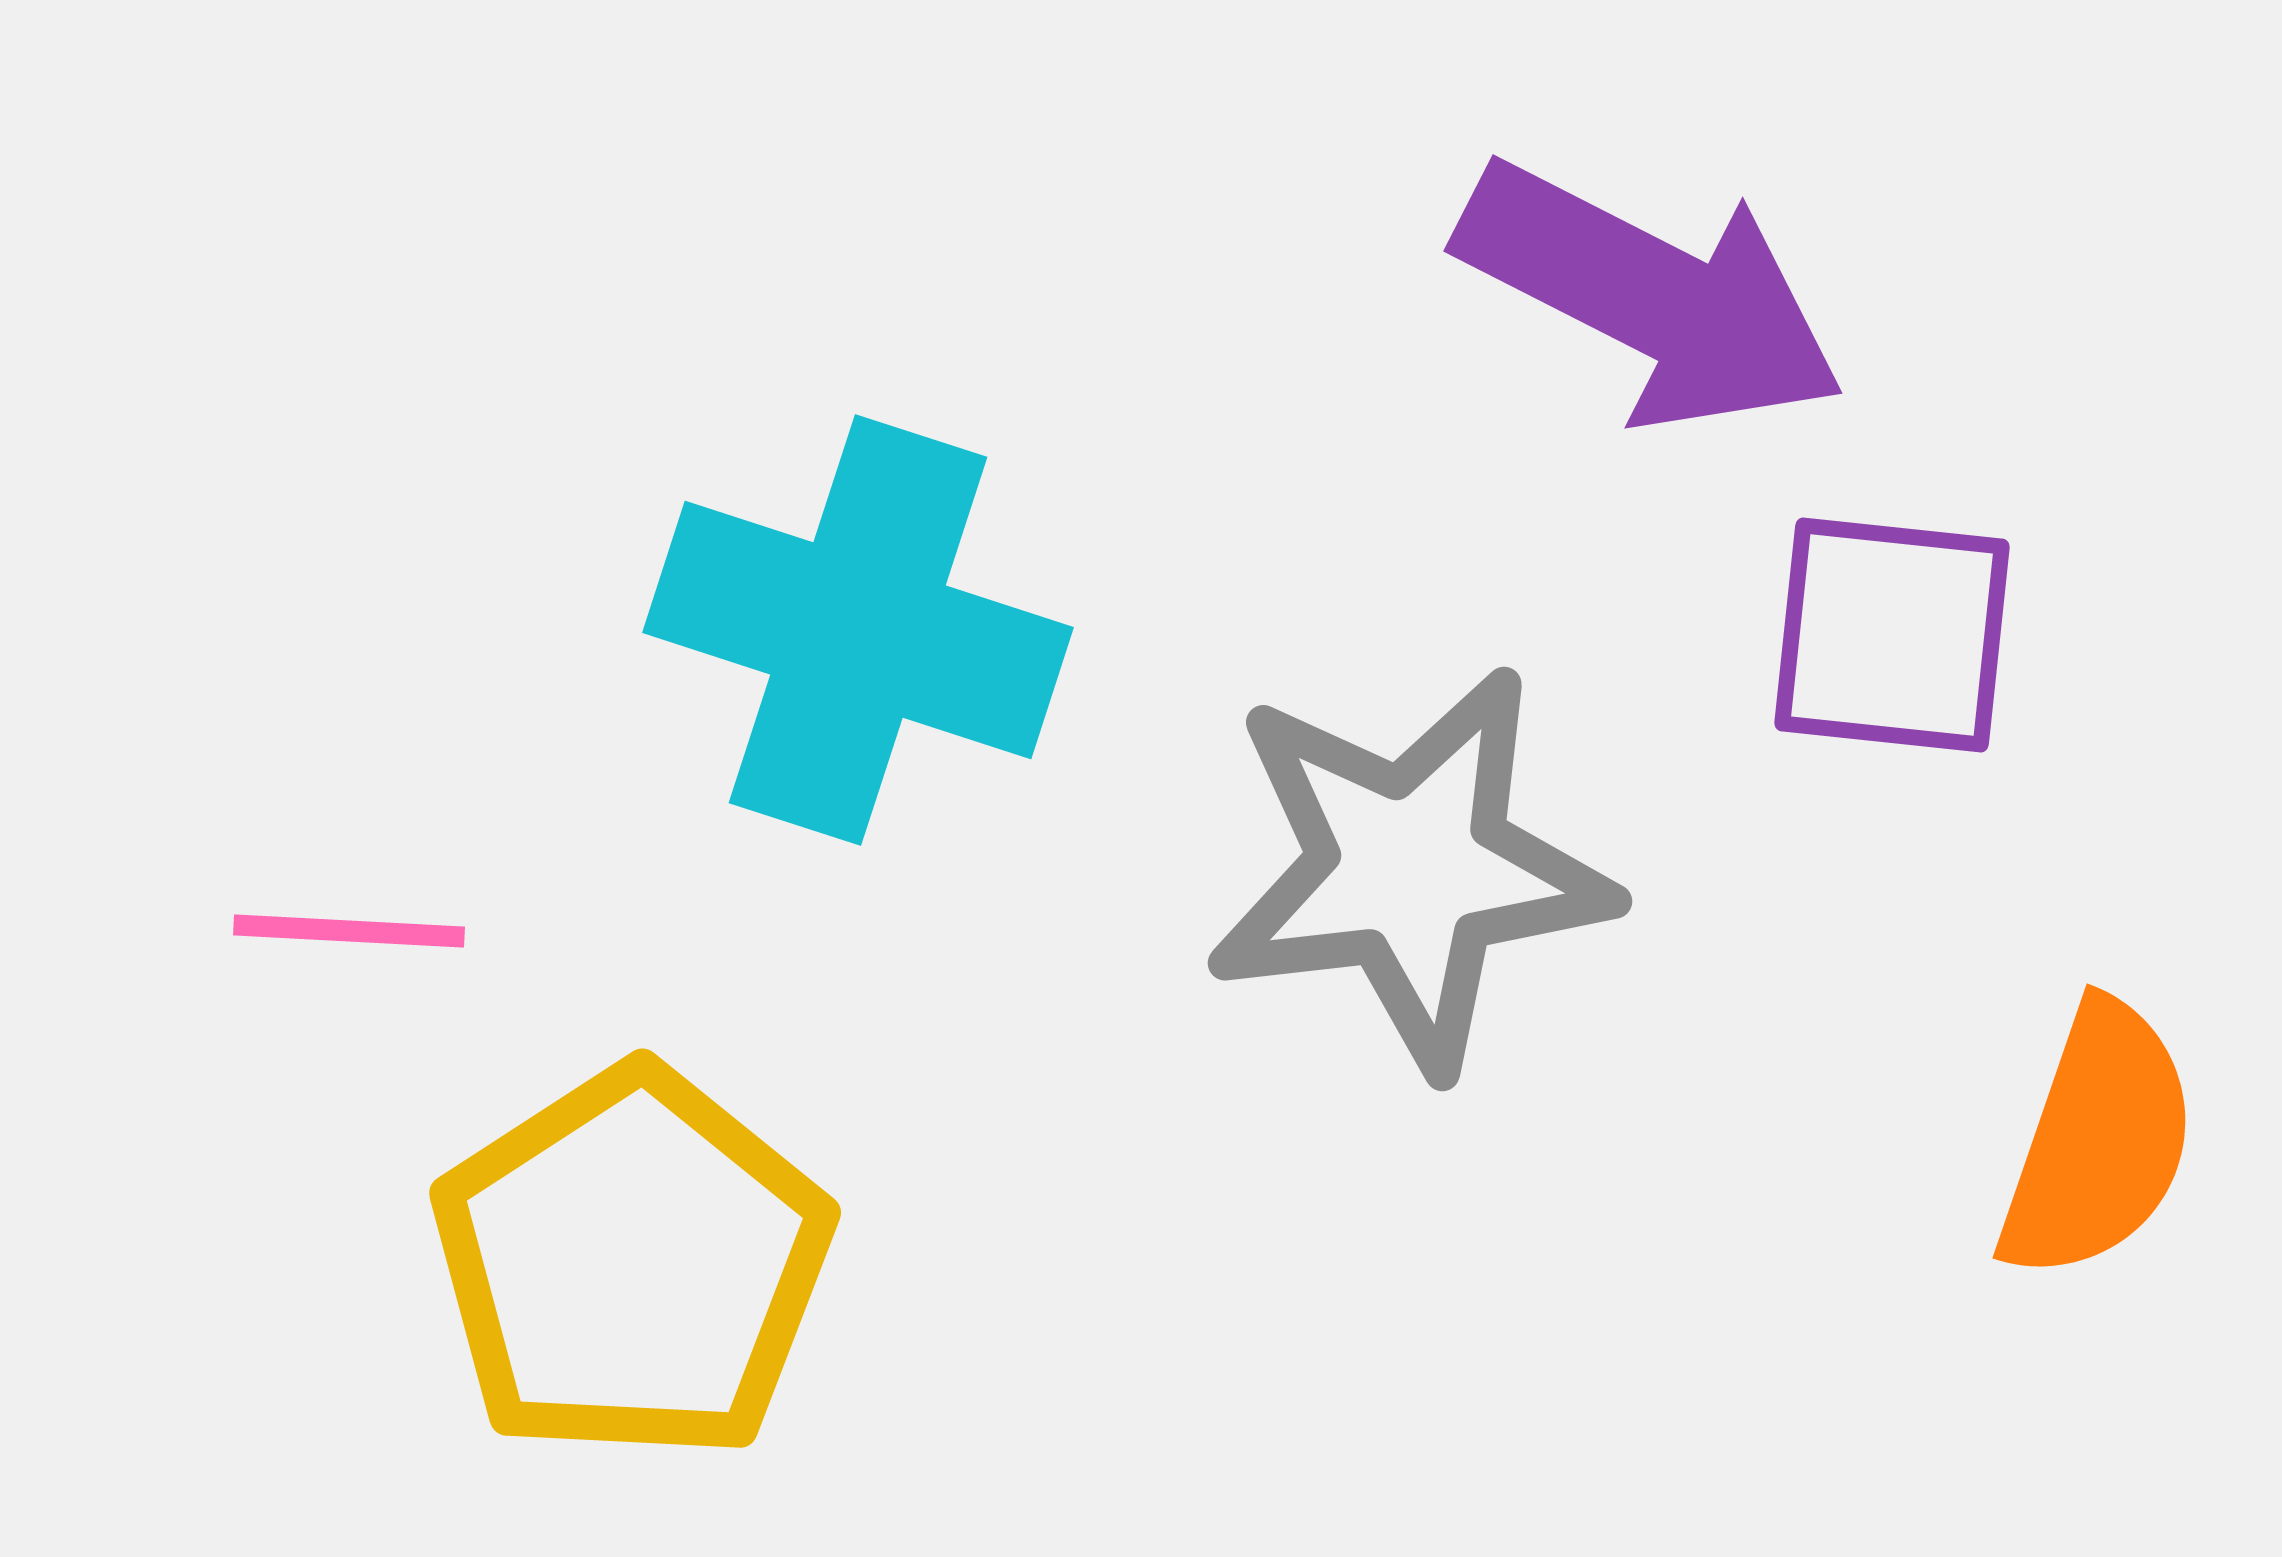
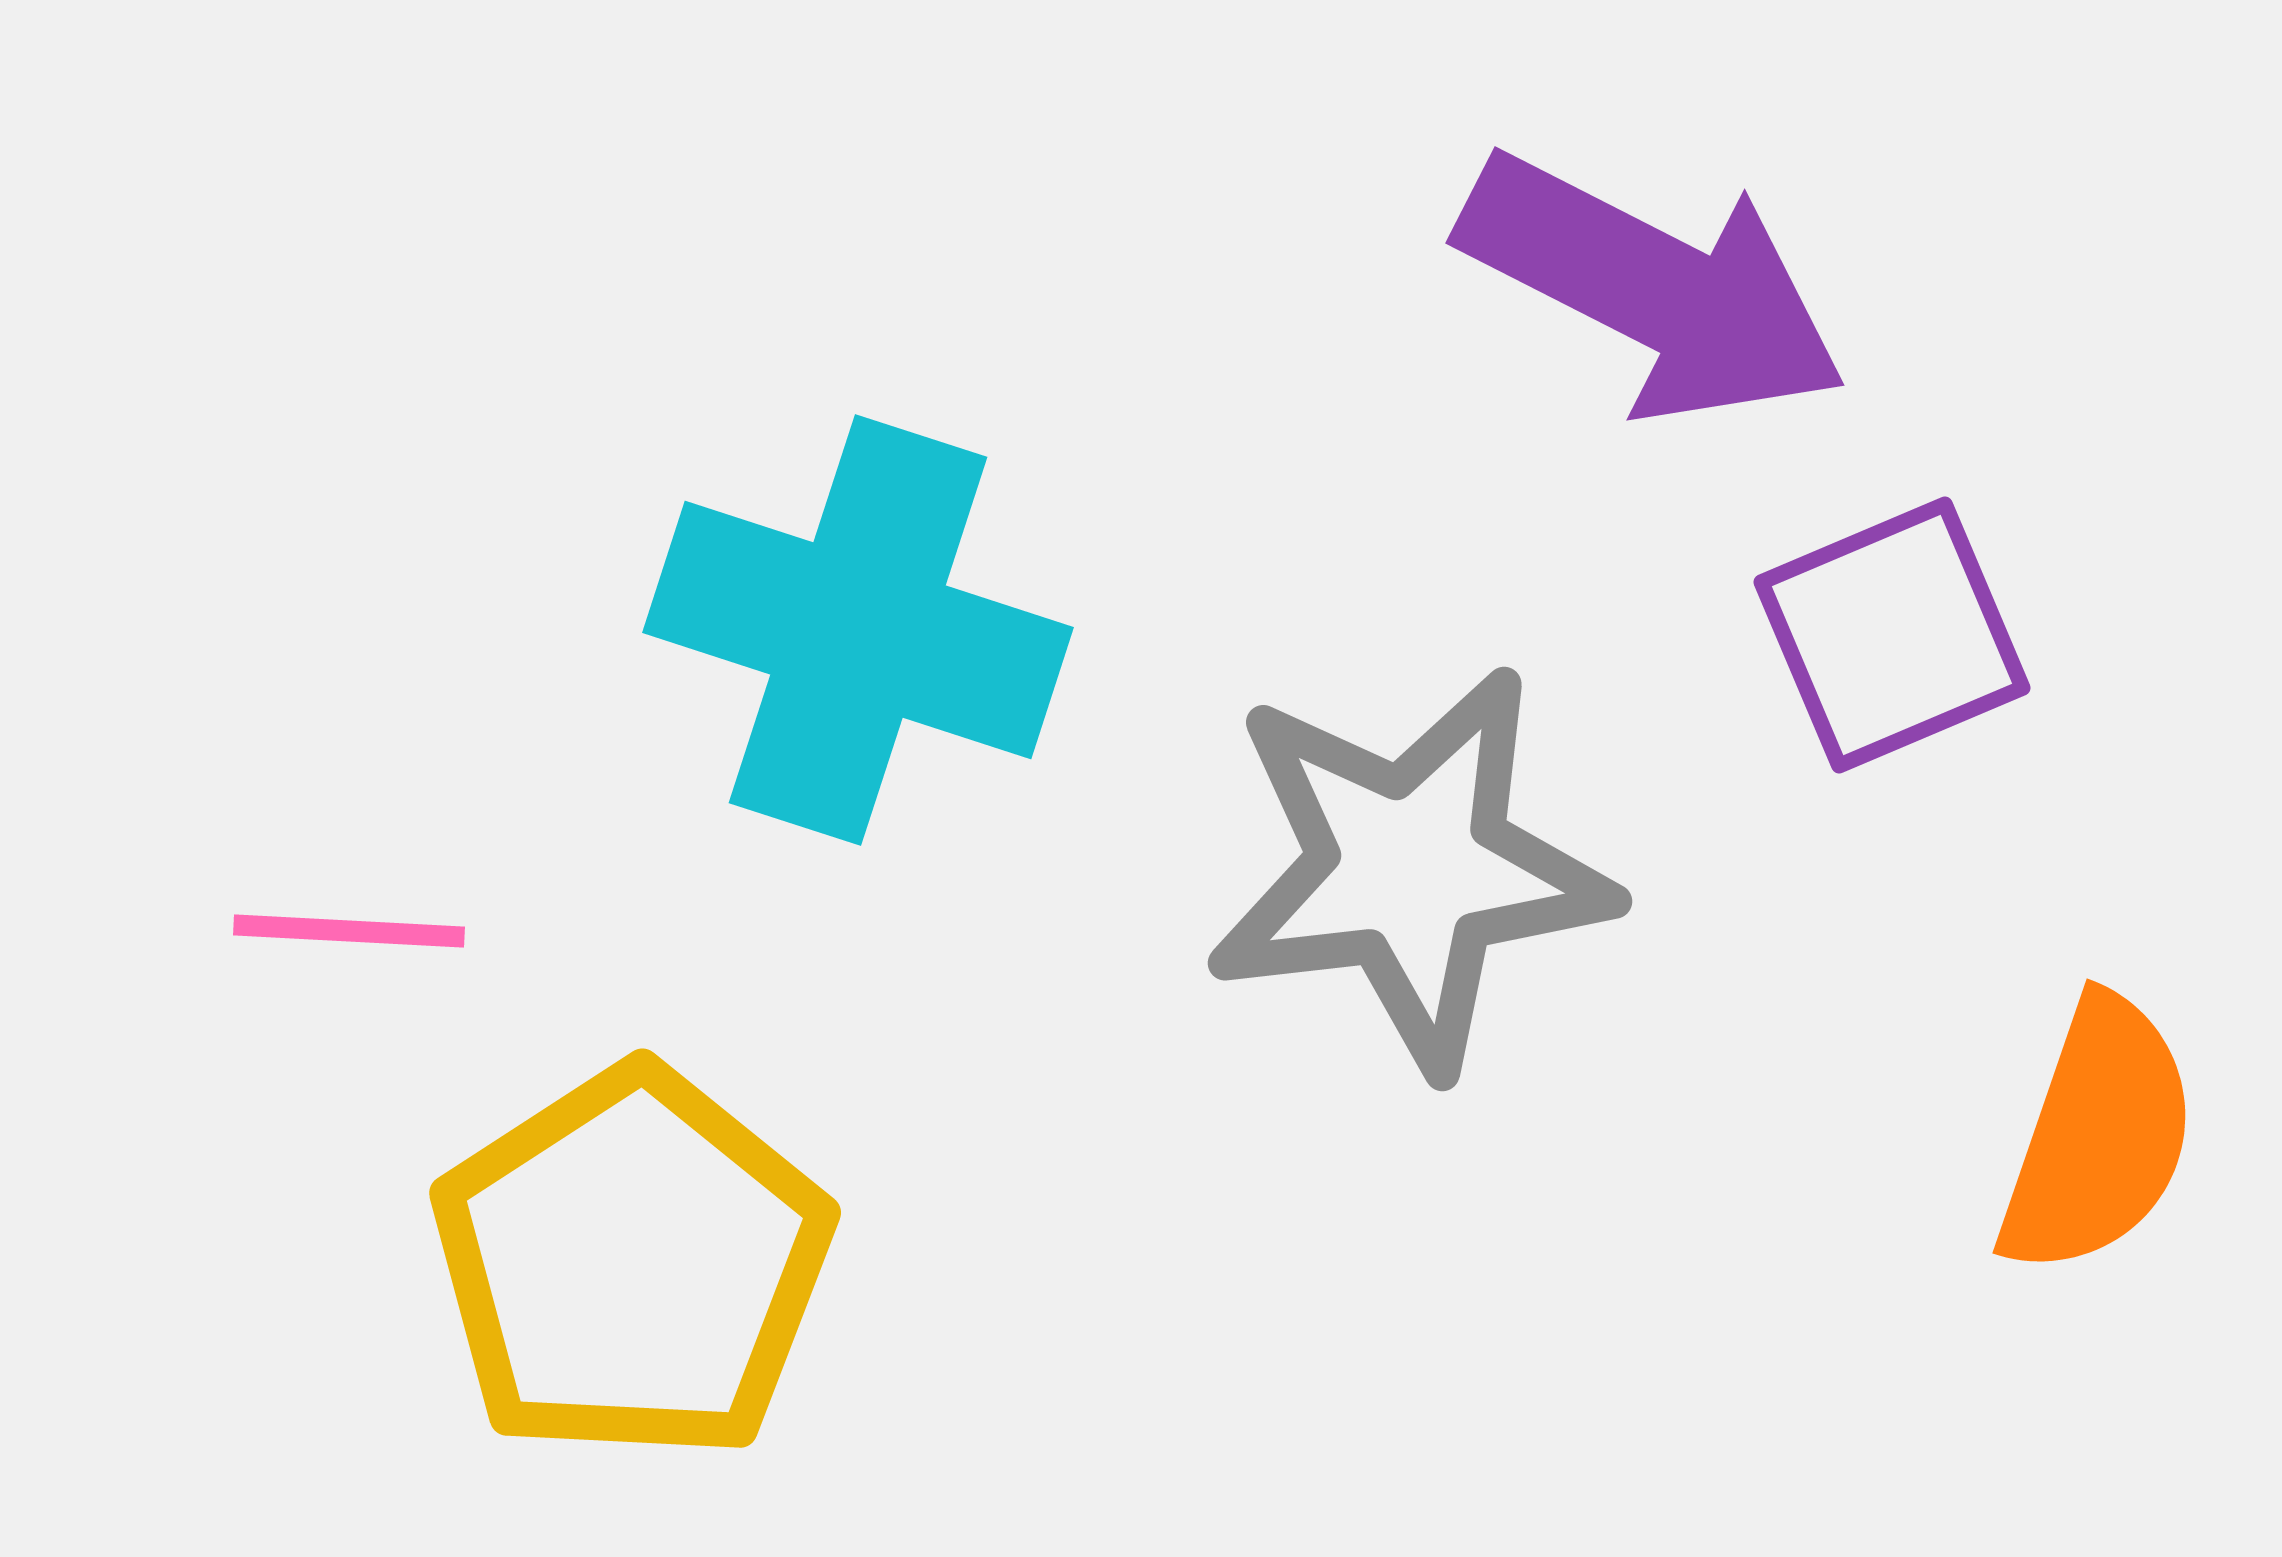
purple arrow: moved 2 px right, 8 px up
purple square: rotated 29 degrees counterclockwise
orange semicircle: moved 5 px up
